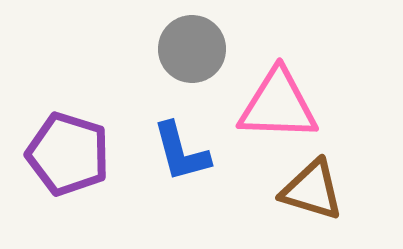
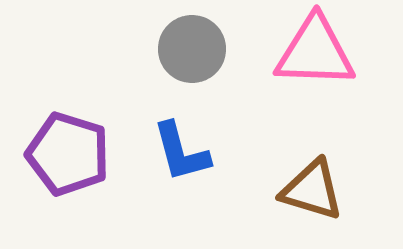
pink triangle: moved 37 px right, 53 px up
